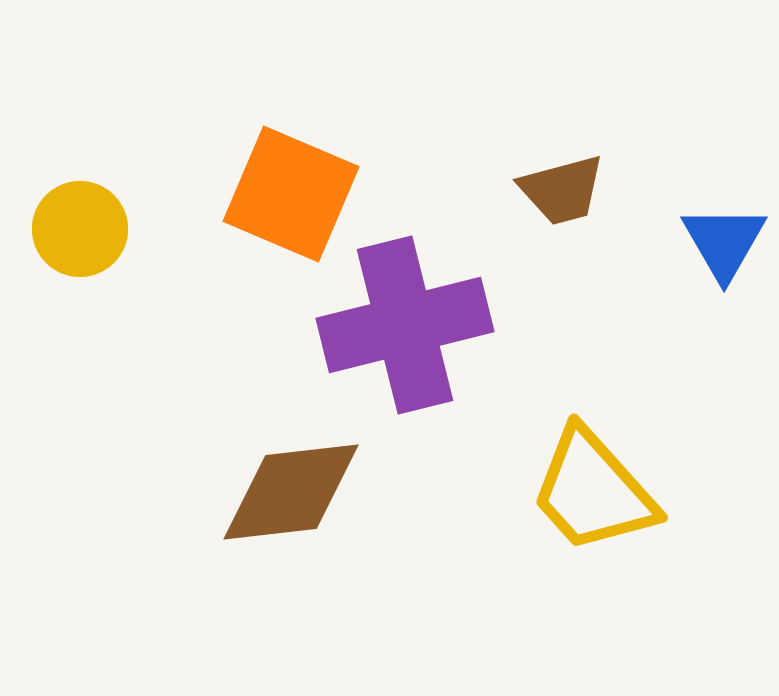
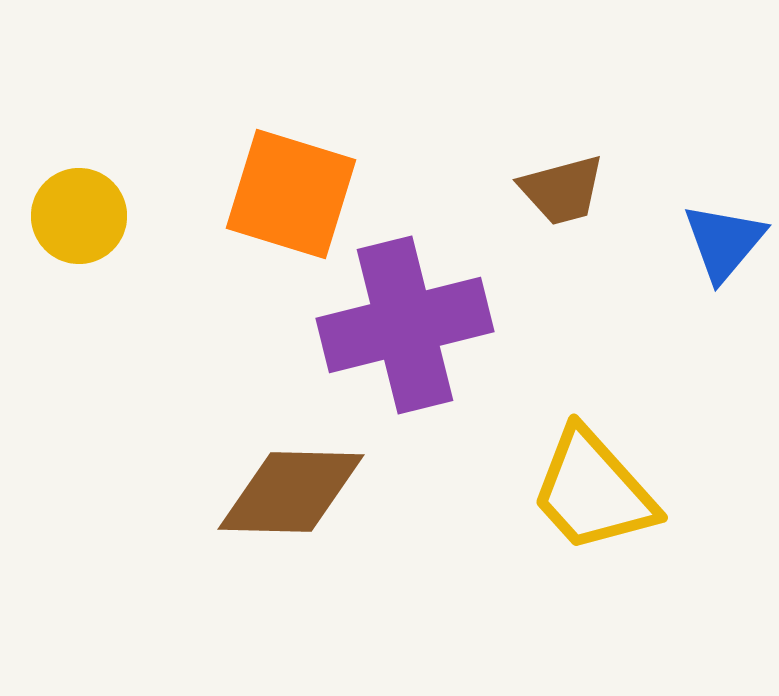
orange square: rotated 6 degrees counterclockwise
yellow circle: moved 1 px left, 13 px up
blue triangle: rotated 10 degrees clockwise
brown diamond: rotated 8 degrees clockwise
